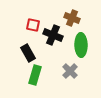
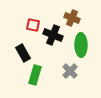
black rectangle: moved 5 px left
